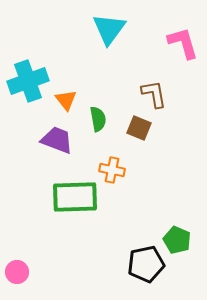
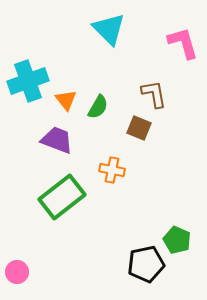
cyan triangle: rotated 21 degrees counterclockwise
green semicircle: moved 12 px up; rotated 40 degrees clockwise
green rectangle: moved 13 px left; rotated 36 degrees counterclockwise
